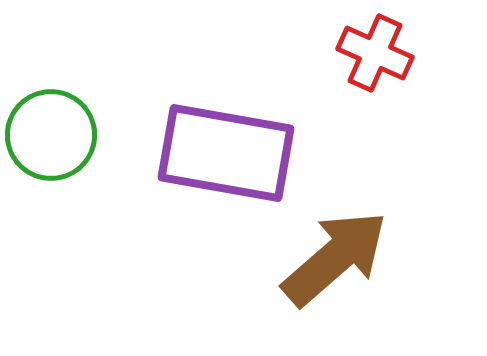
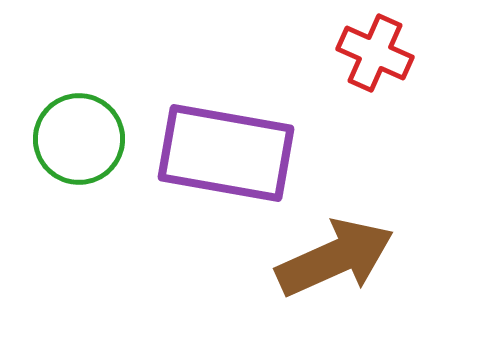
green circle: moved 28 px right, 4 px down
brown arrow: rotated 17 degrees clockwise
